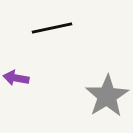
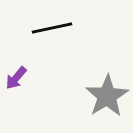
purple arrow: rotated 60 degrees counterclockwise
